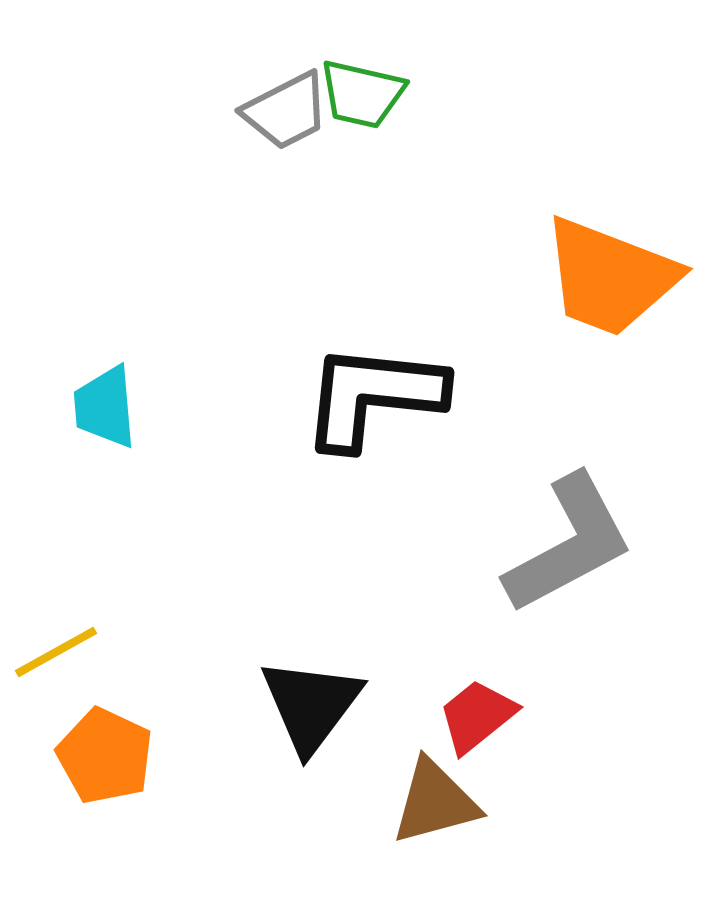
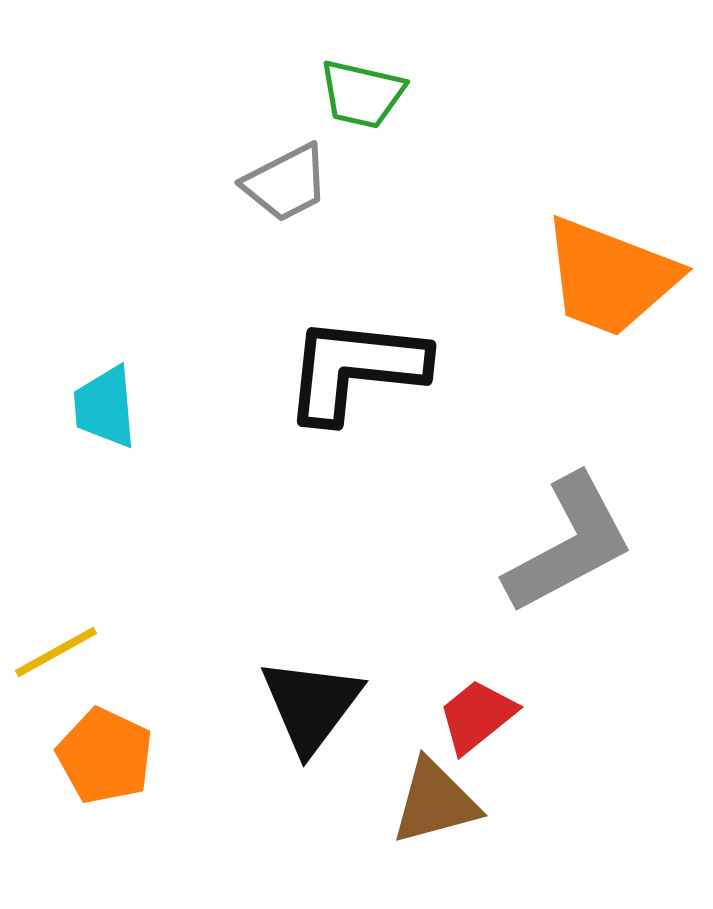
gray trapezoid: moved 72 px down
black L-shape: moved 18 px left, 27 px up
